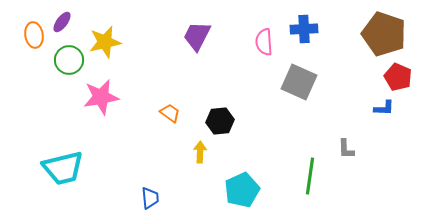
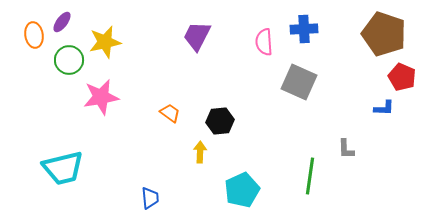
red pentagon: moved 4 px right
